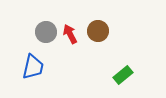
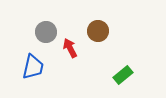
red arrow: moved 14 px down
